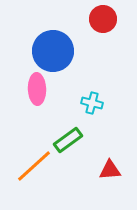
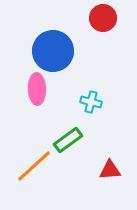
red circle: moved 1 px up
cyan cross: moved 1 px left, 1 px up
